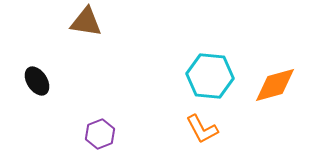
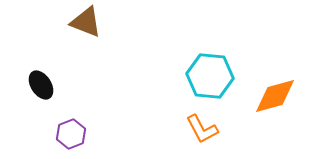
brown triangle: rotated 12 degrees clockwise
black ellipse: moved 4 px right, 4 px down
orange diamond: moved 11 px down
purple hexagon: moved 29 px left
